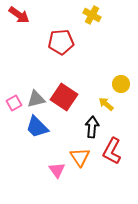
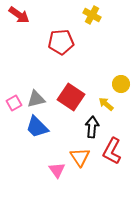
red square: moved 7 px right
